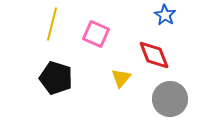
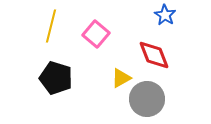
yellow line: moved 1 px left, 2 px down
pink square: rotated 16 degrees clockwise
yellow triangle: rotated 20 degrees clockwise
gray circle: moved 23 px left
